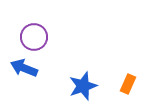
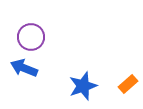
purple circle: moved 3 px left
orange rectangle: rotated 24 degrees clockwise
